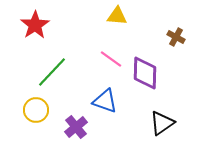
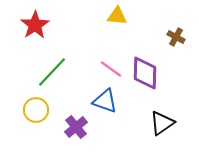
pink line: moved 10 px down
